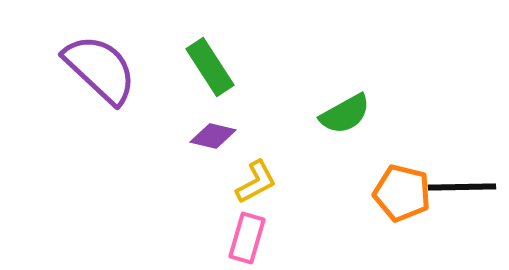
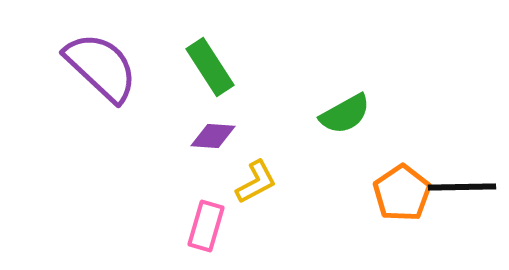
purple semicircle: moved 1 px right, 2 px up
purple diamond: rotated 9 degrees counterclockwise
orange pentagon: rotated 24 degrees clockwise
pink rectangle: moved 41 px left, 12 px up
